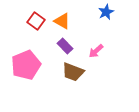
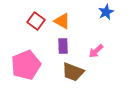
purple rectangle: moved 2 px left; rotated 42 degrees clockwise
